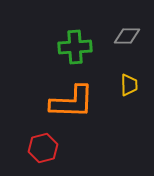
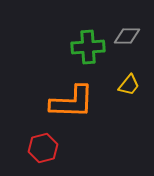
green cross: moved 13 px right
yellow trapezoid: rotated 40 degrees clockwise
